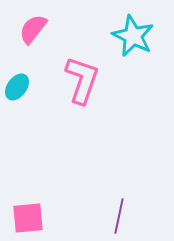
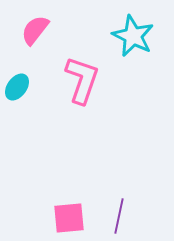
pink semicircle: moved 2 px right, 1 px down
pink square: moved 41 px right
